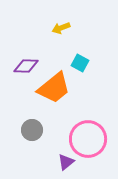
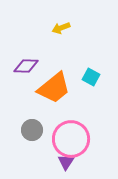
cyan square: moved 11 px right, 14 px down
pink circle: moved 17 px left
purple triangle: rotated 18 degrees counterclockwise
